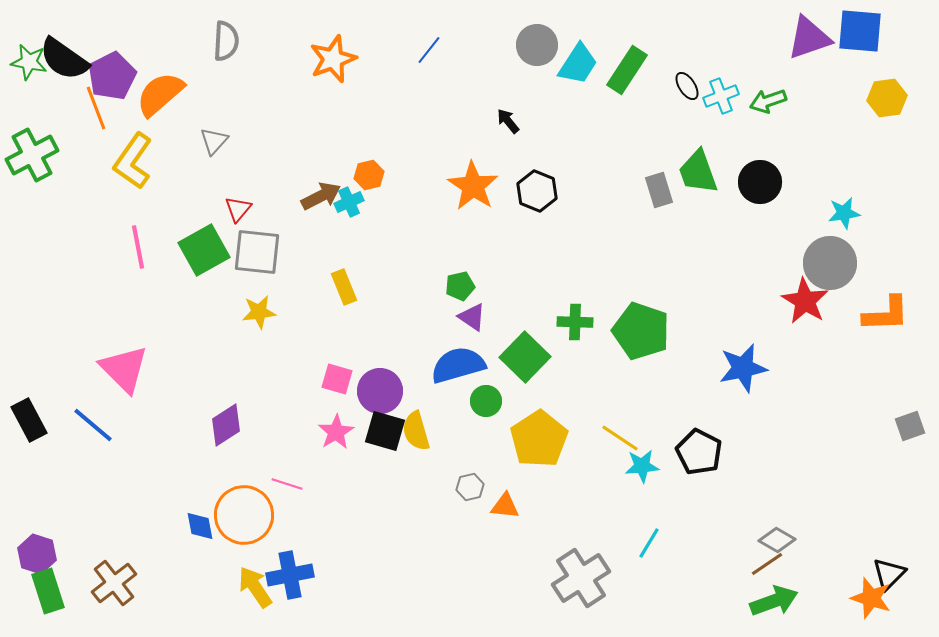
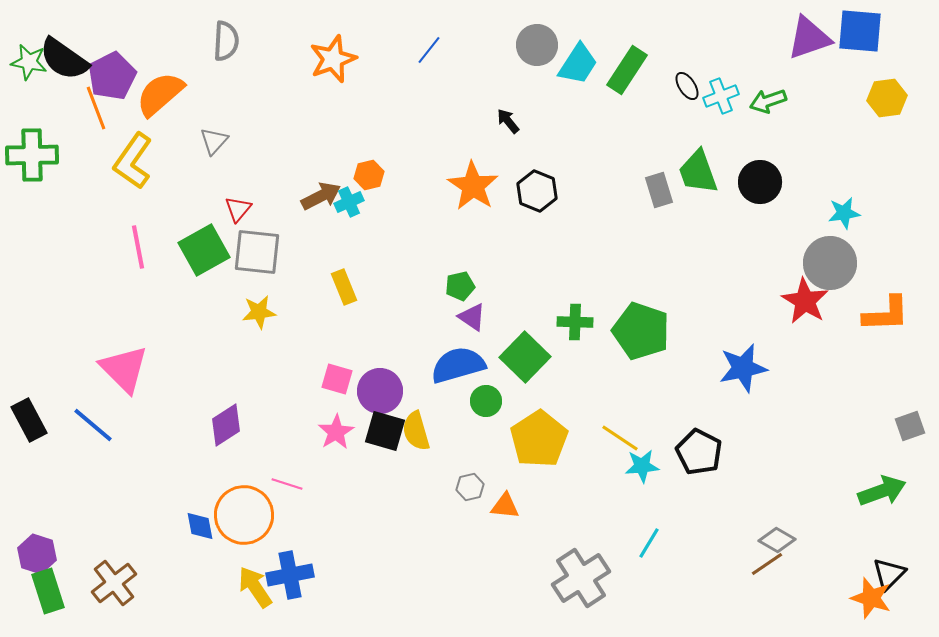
green cross at (32, 155): rotated 27 degrees clockwise
green arrow at (774, 601): moved 108 px right, 110 px up
